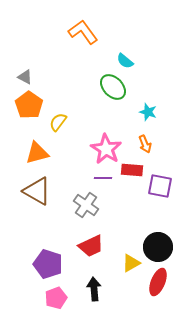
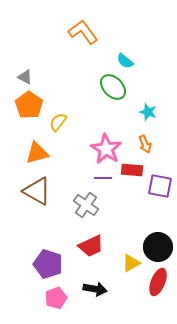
black arrow: moved 1 px right; rotated 105 degrees clockwise
